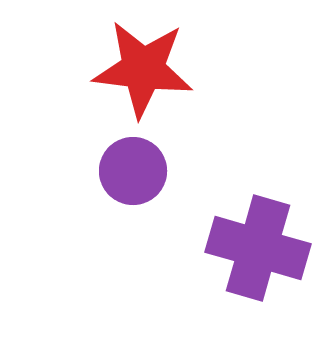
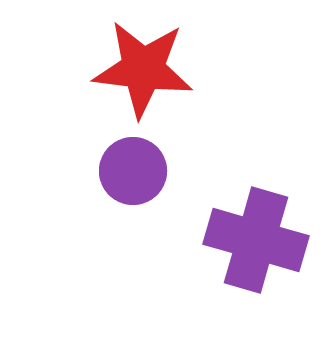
purple cross: moved 2 px left, 8 px up
